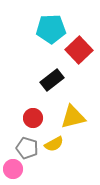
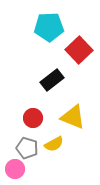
cyan pentagon: moved 2 px left, 2 px up
yellow triangle: rotated 36 degrees clockwise
pink circle: moved 2 px right
